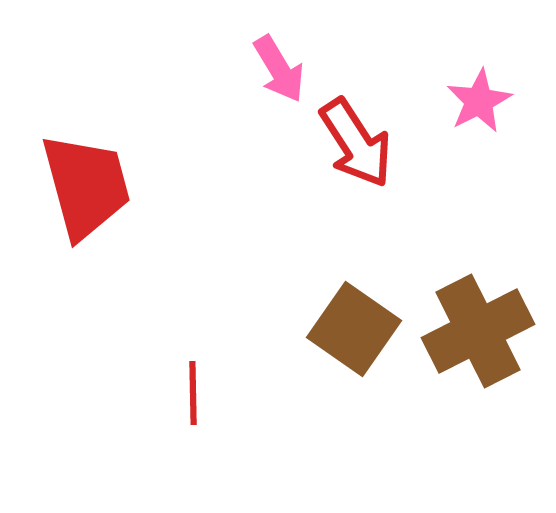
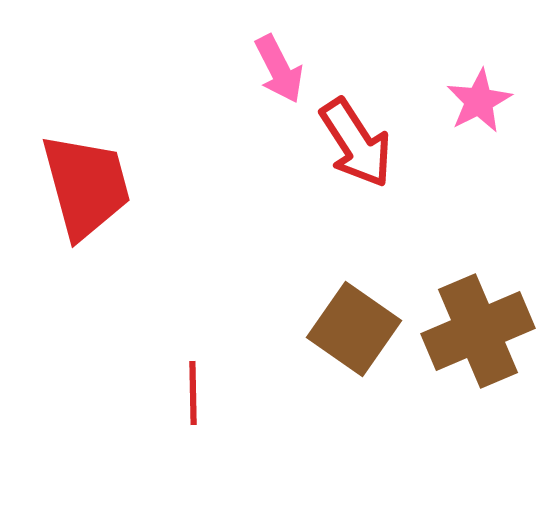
pink arrow: rotated 4 degrees clockwise
brown cross: rotated 4 degrees clockwise
